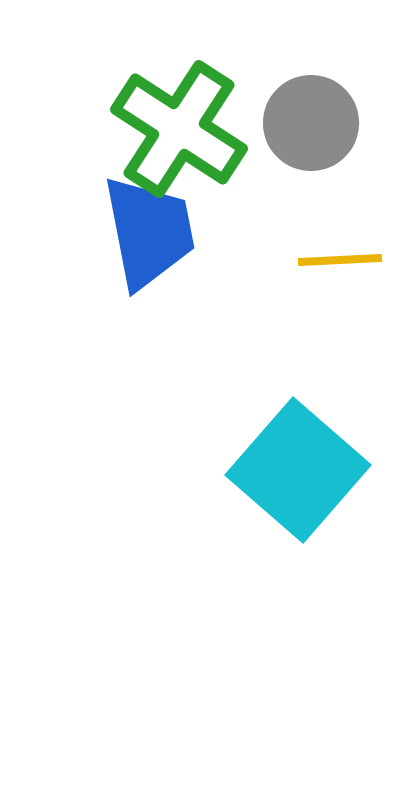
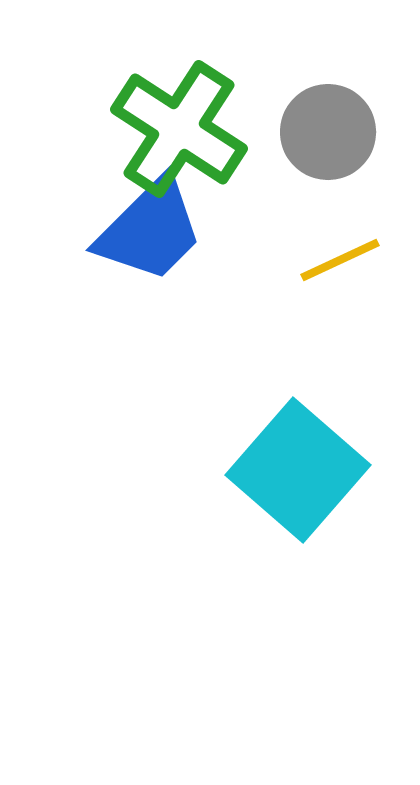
gray circle: moved 17 px right, 9 px down
blue trapezoid: moved 1 px right, 2 px up; rotated 56 degrees clockwise
yellow line: rotated 22 degrees counterclockwise
